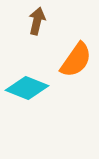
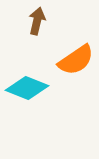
orange semicircle: rotated 21 degrees clockwise
